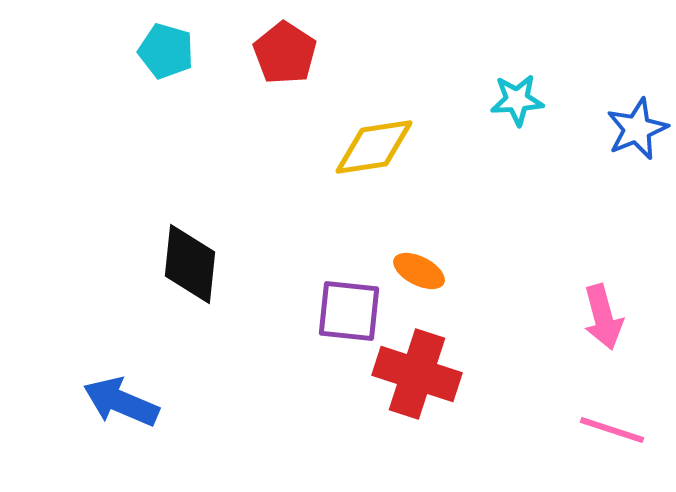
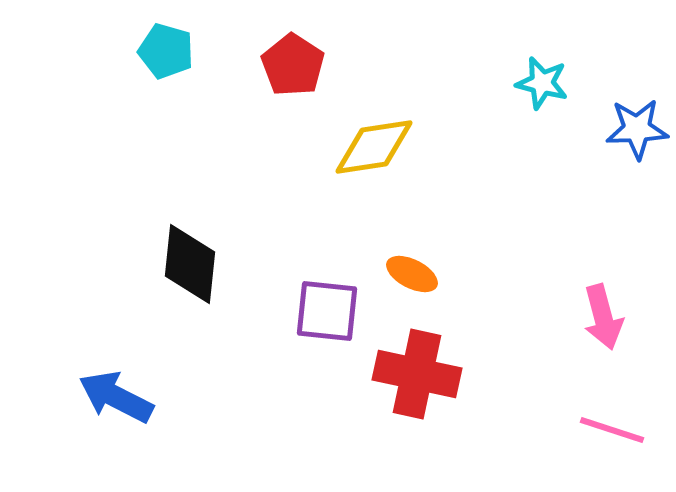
red pentagon: moved 8 px right, 12 px down
cyan star: moved 25 px right, 17 px up; rotated 18 degrees clockwise
blue star: rotated 20 degrees clockwise
orange ellipse: moved 7 px left, 3 px down
purple square: moved 22 px left
red cross: rotated 6 degrees counterclockwise
blue arrow: moved 5 px left, 5 px up; rotated 4 degrees clockwise
